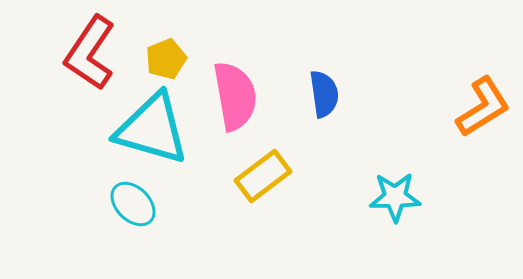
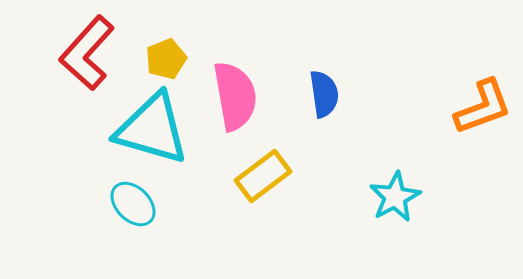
red L-shape: moved 3 px left; rotated 8 degrees clockwise
orange L-shape: rotated 12 degrees clockwise
cyan star: rotated 27 degrees counterclockwise
